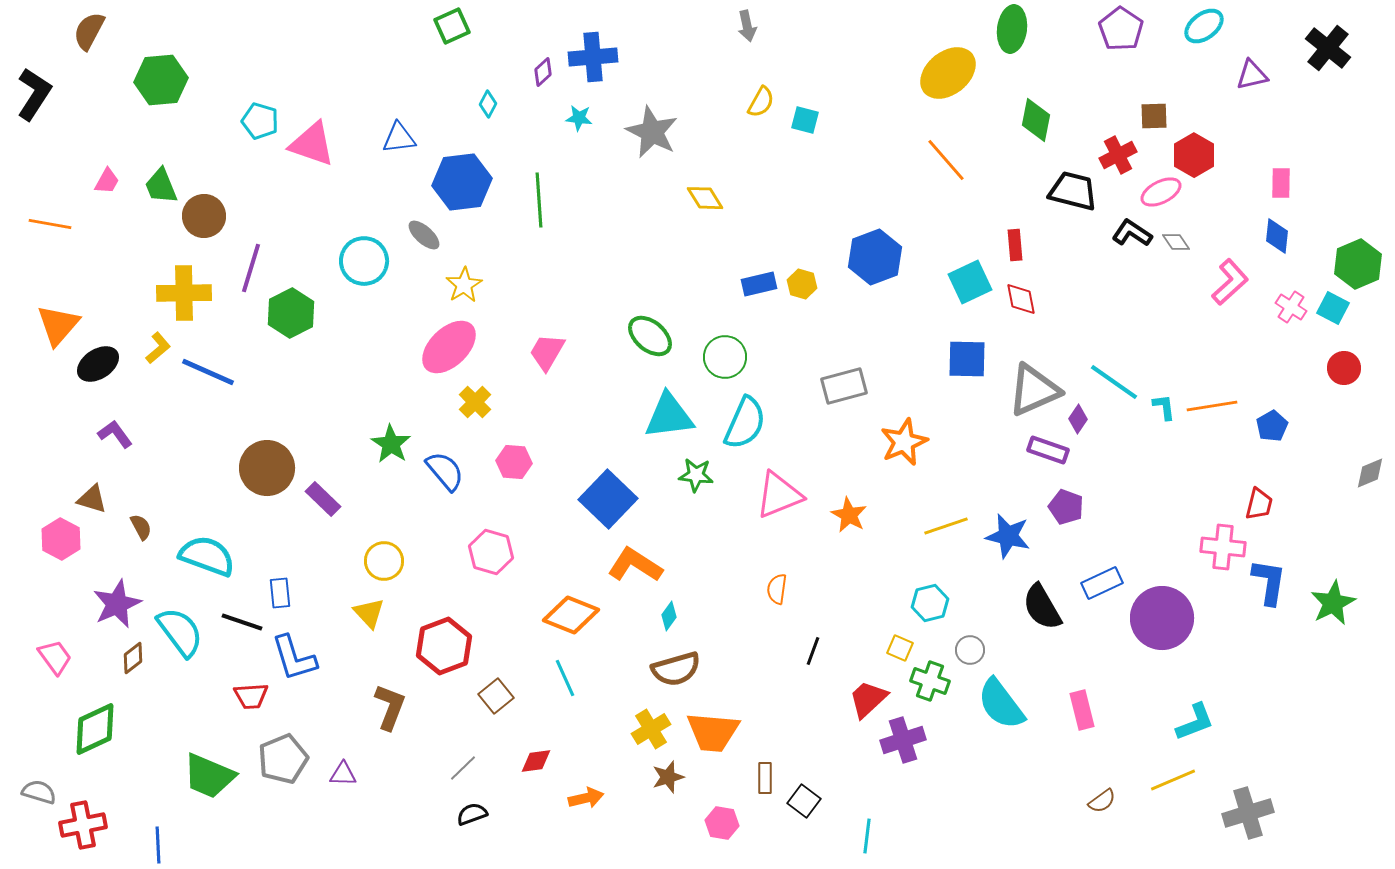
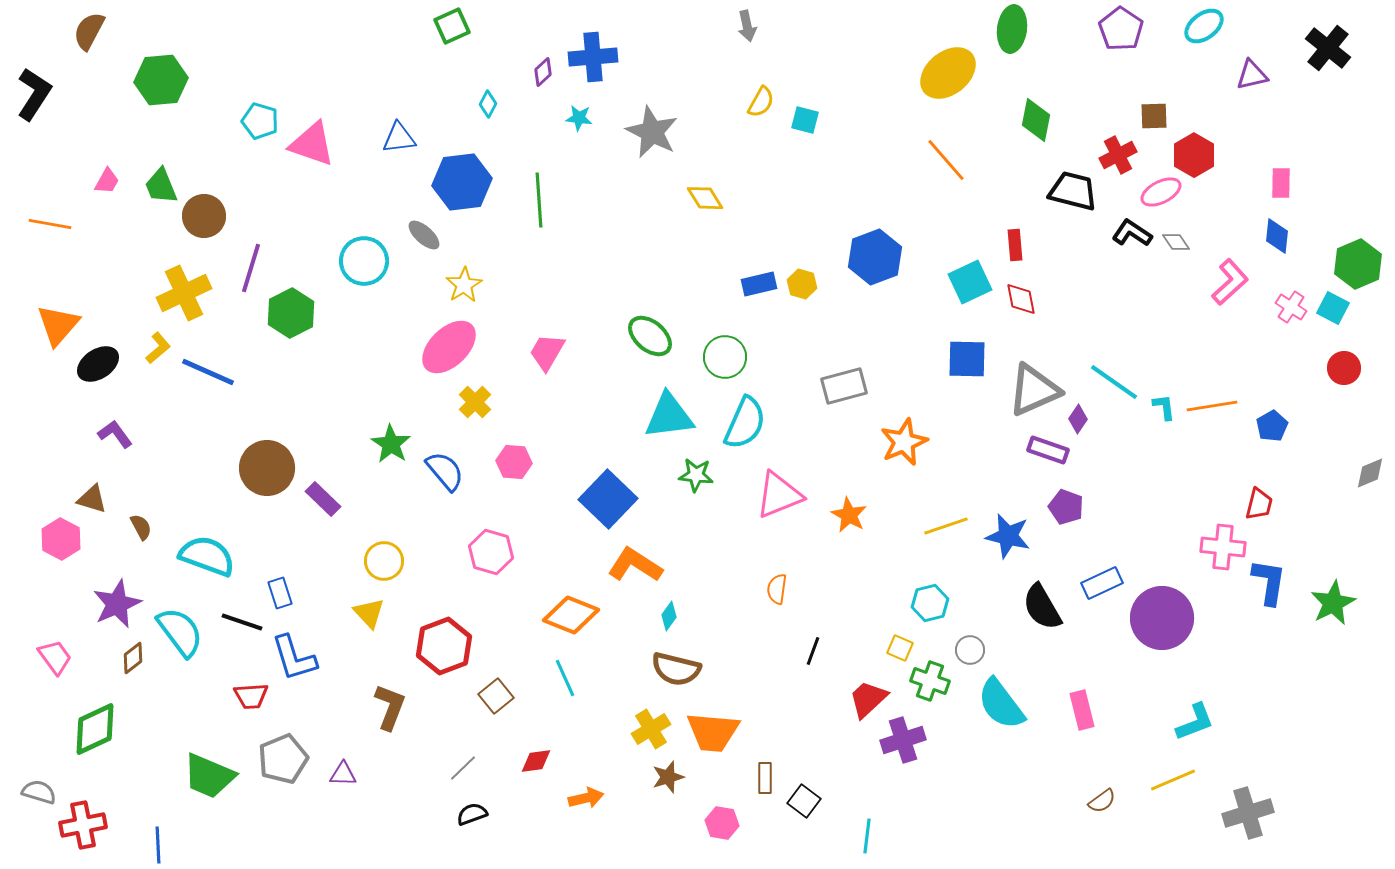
yellow cross at (184, 293): rotated 24 degrees counterclockwise
blue rectangle at (280, 593): rotated 12 degrees counterclockwise
brown semicircle at (676, 669): rotated 30 degrees clockwise
